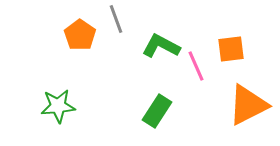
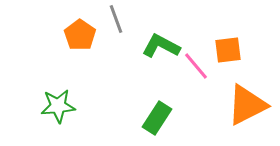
orange square: moved 3 px left, 1 px down
pink line: rotated 16 degrees counterclockwise
orange triangle: moved 1 px left
green rectangle: moved 7 px down
